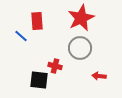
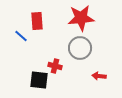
red star: rotated 20 degrees clockwise
